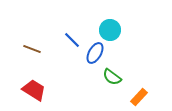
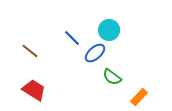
cyan circle: moved 1 px left
blue line: moved 2 px up
brown line: moved 2 px left, 2 px down; rotated 18 degrees clockwise
blue ellipse: rotated 20 degrees clockwise
